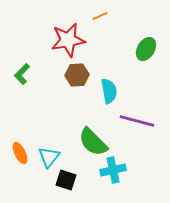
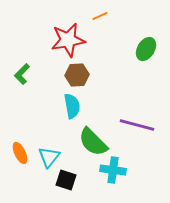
cyan semicircle: moved 37 px left, 15 px down
purple line: moved 4 px down
cyan cross: rotated 20 degrees clockwise
